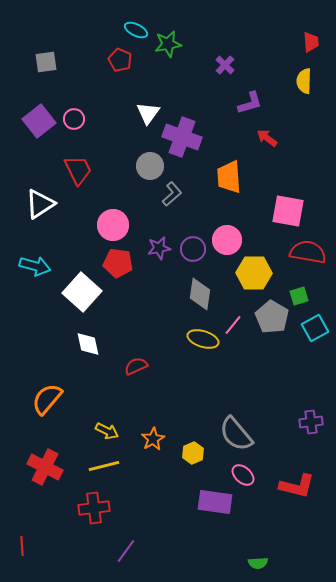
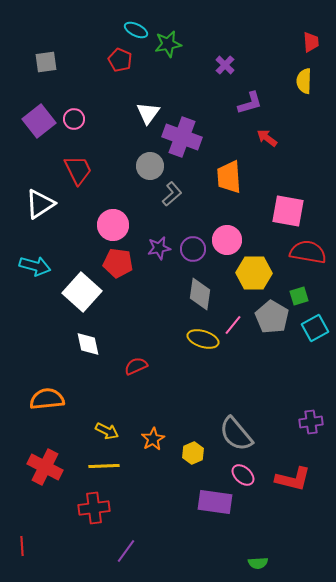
orange semicircle at (47, 399): rotated 44 degrees clockwise
yellow line at (104, 466): rotated 12 degrees clockwise
red L-shape at (297, 486): moved 4 px left, 7 px up
